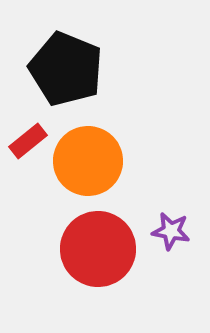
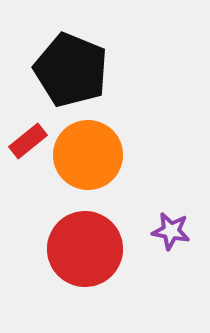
black pentagon: moved 5 px right, 1 px down
orange circle: moved 6 px up
red circle: moved 13 px left
